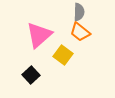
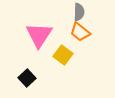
pink triangle: rotated 16 degrees counterclockwise
black square: moved 4 px left, 3 px down
